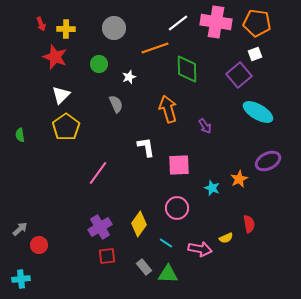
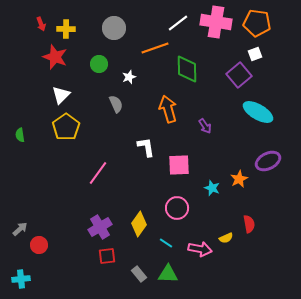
gray rectangle: moved 5 px left, 7 px down
